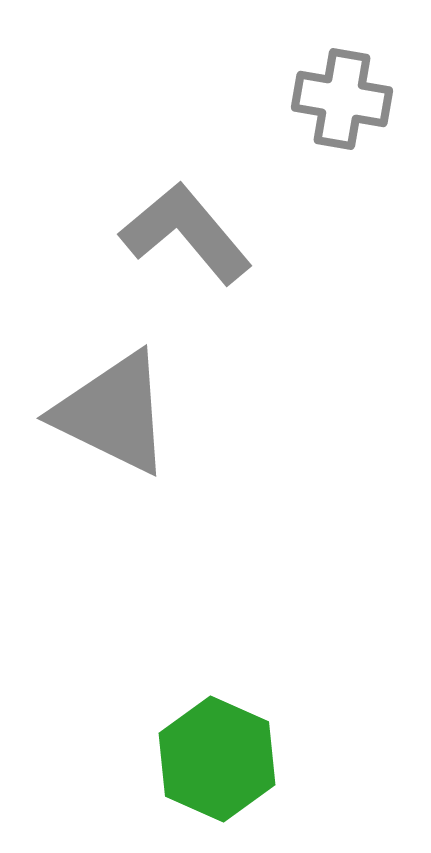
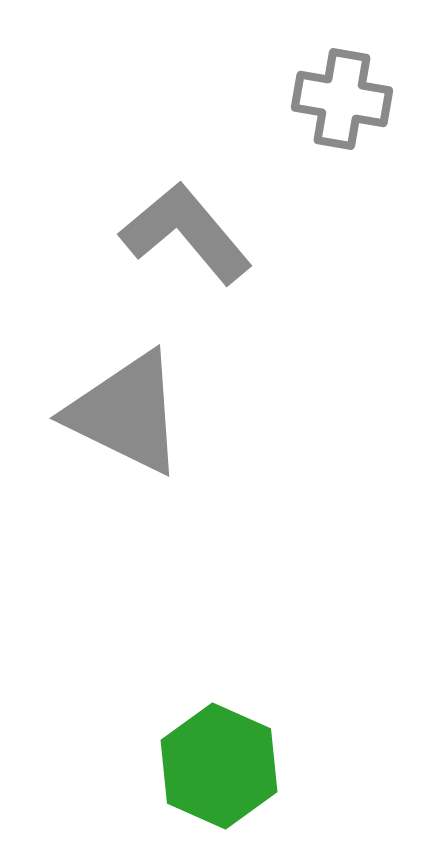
gray triangle: moved 13 px right
green hexagon: moved 2 px right, 7 px down
